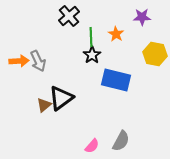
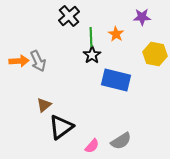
black triangle: moved 29 px down
gray semicircle: rotated 30 degrees clockwise
